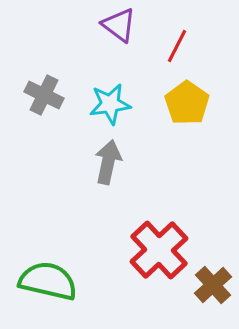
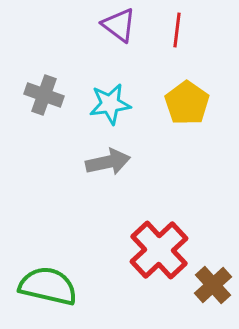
red line: moved 16 px up; rotated 20 degrees counterclockwise
gray cross: rotated 6 degrees counterclockwise
gray arrow: rotated 66 degrees clockwise
green semicircle: moved 5 px down
